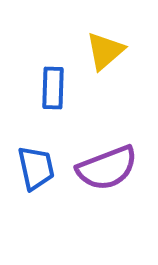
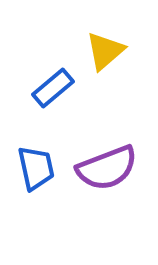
blue rectangle: rotated 48 degrees clockwise
